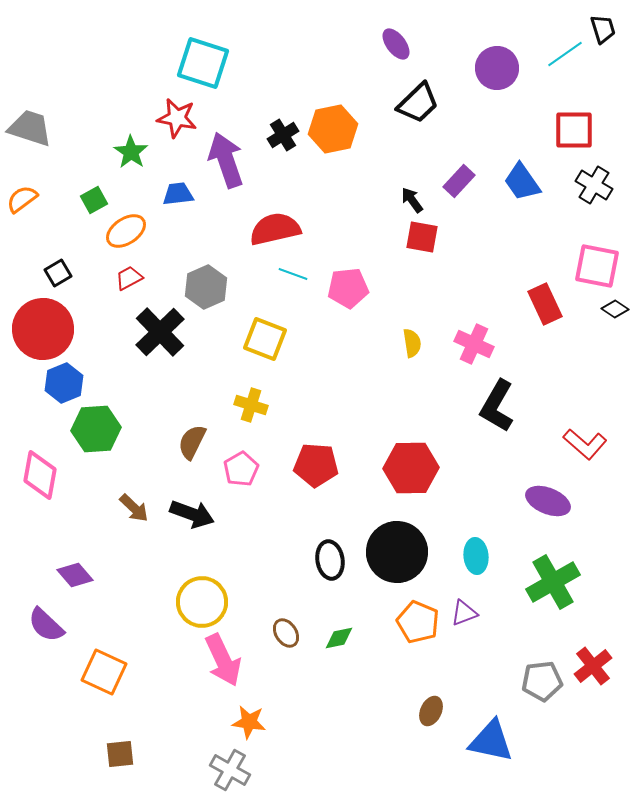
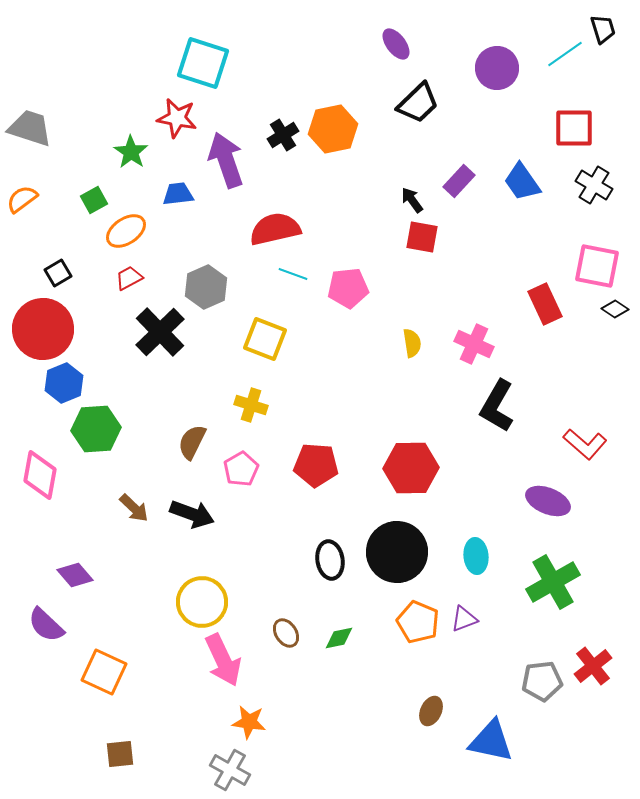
red square at (574, 130): moved 2 px up
purple triangle at (464, 613): moved 6 px down
